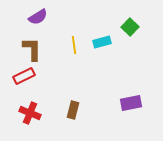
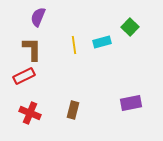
purple semicircle: rotated 144 degrees clockwise
